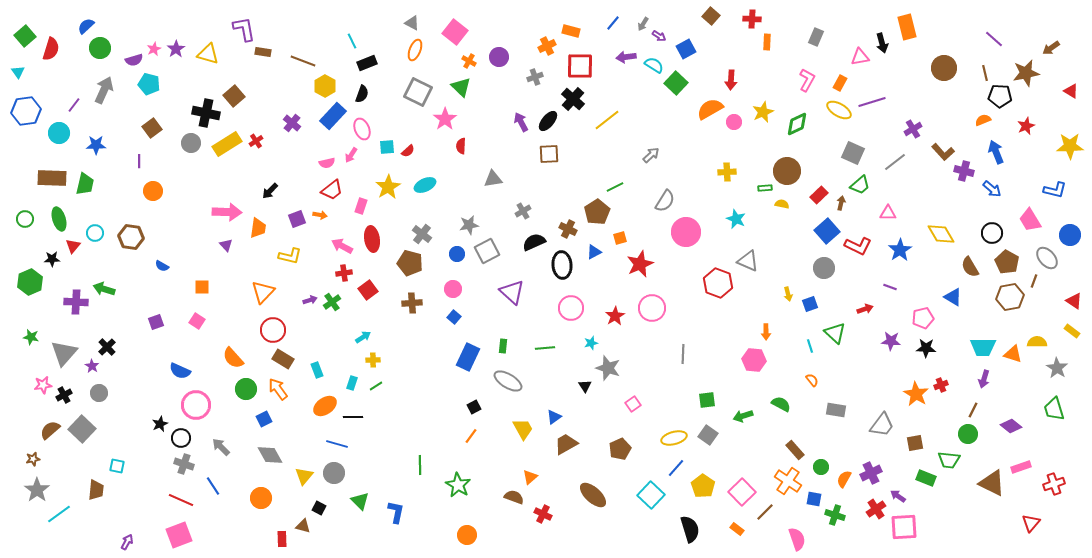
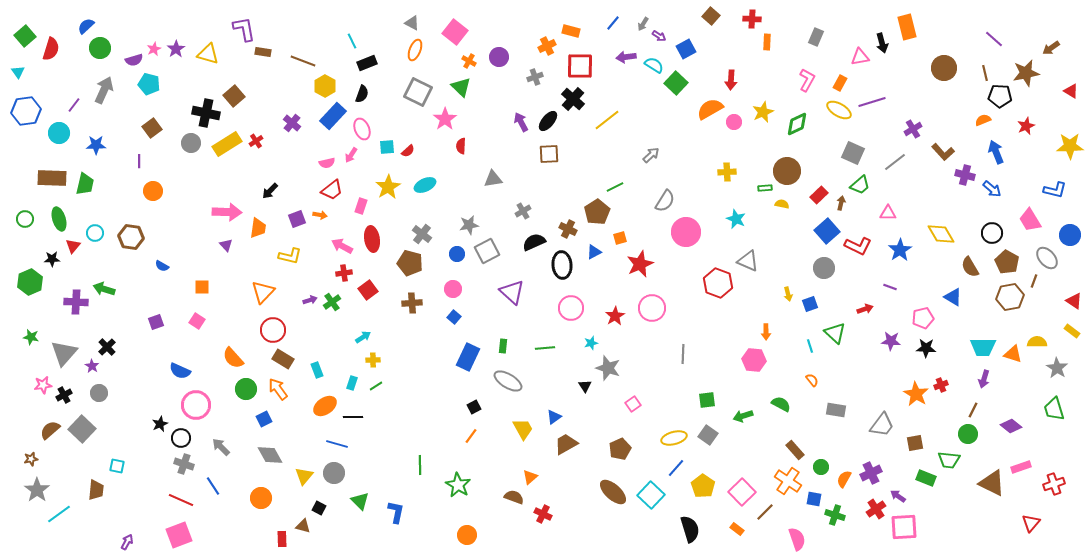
purple cross at (964, 171): moved 1 px right, 4 px down
brown star at (33, 459): moved 2 px left
brown ellipse at (593, 495): moved 20 px right, 3 px up
